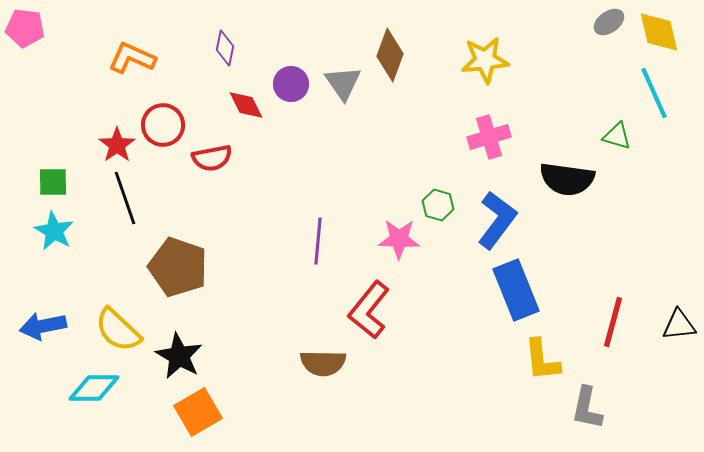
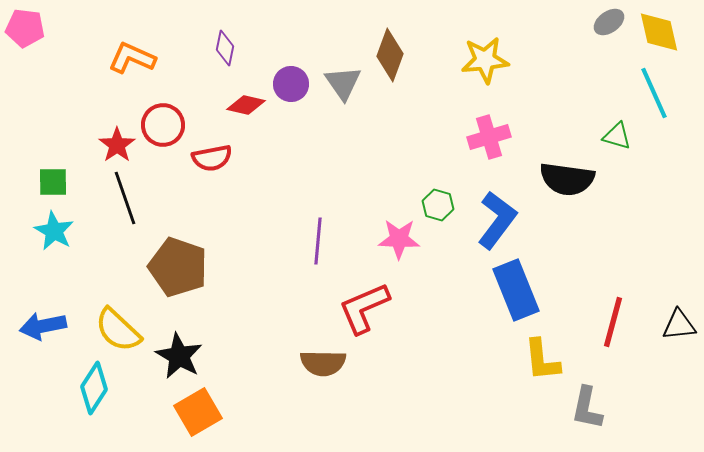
red diamond: rotated 51 degrees counterclockwise
red L-shape: moved 5 px left, 2 px up; rotated 28 degrees clockwise
cyan diamond: rotated 57 degrees counterclockwise
